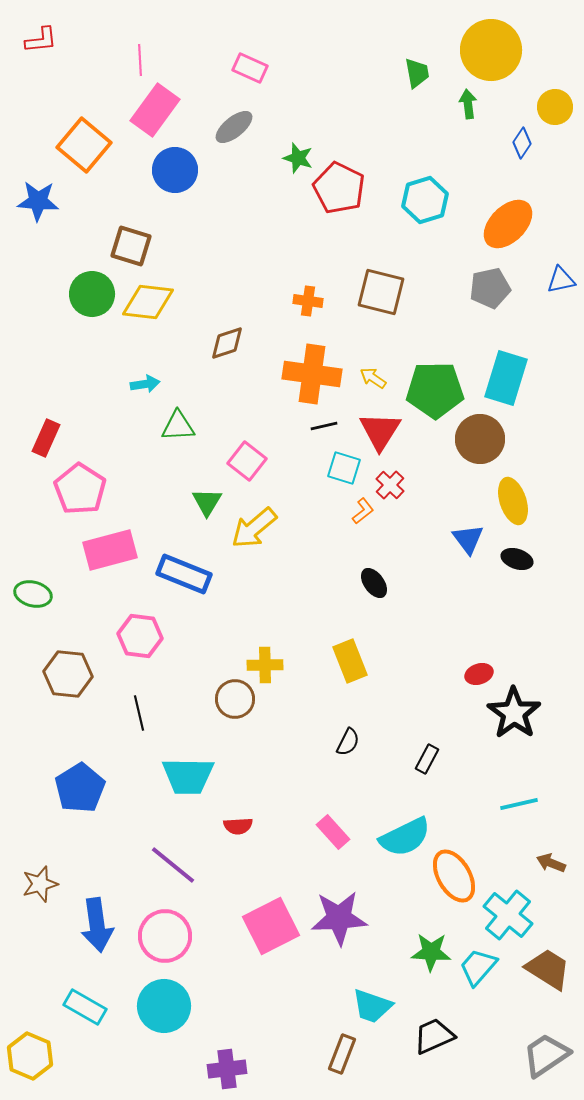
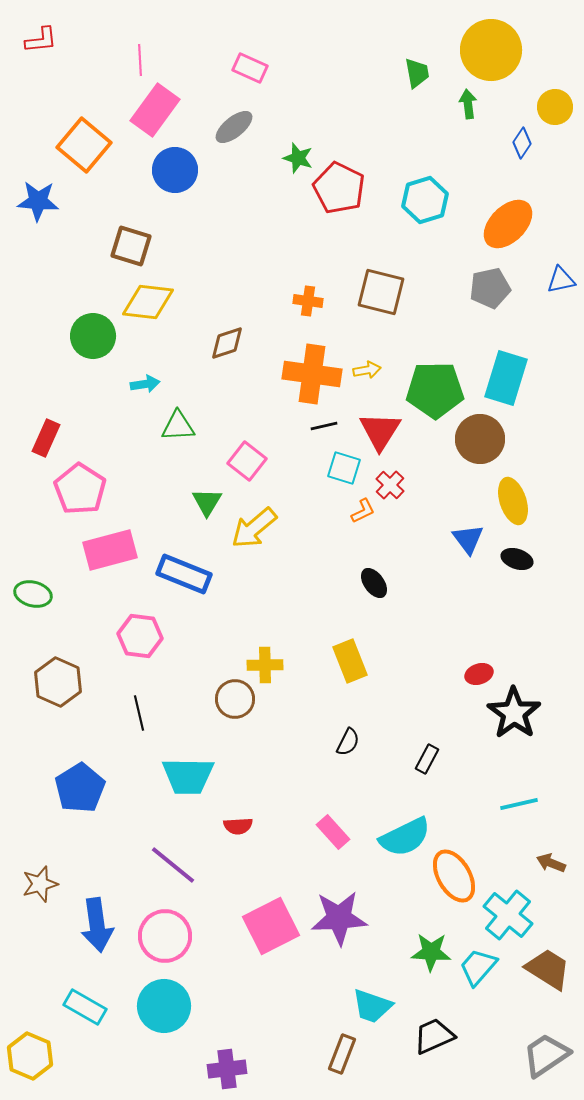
green circle at (92, 294): moved 1 px right, 42 px down
yellow arrow at (373, 378): moved 6 px left, 8 px up; rotated 136 degrees clockwise
orange L-shape at (363, 511): rotated 12 degrees clockwise
brown hexagon at (68, 674): moved 10 px left, 8 px down; rotated 18 degrees clockwise
